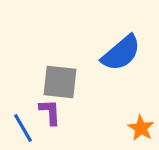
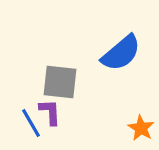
blue line: moved 8 px right, 5 px up
